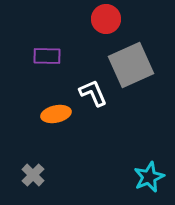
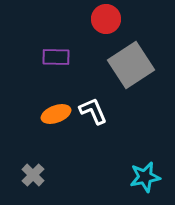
purple rectangle: moved 9 px right, 1 px down
gray square: rotated 9 degrees counterclockwise
white L-shape: moved 18 px down
orange ellipse: rotated 8 degrees counterclockwise
cyan star: moved 4 px left; rotated 12 degrees clockwise
